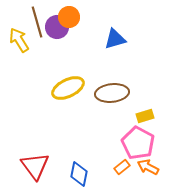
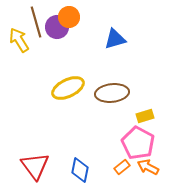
brown line: moved 1 px left
blue diamond: moved 1 px right, 4 px up
